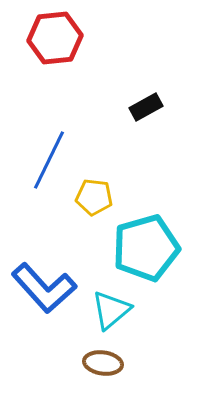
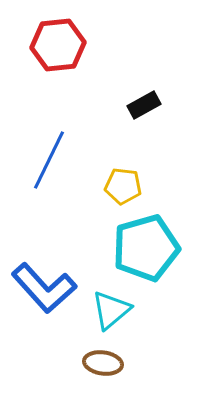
red hexagon: moved 3 px right, 7 px down
black rectangle: moved 2 px left, 2 px up
yellow pentagon: moved 29 px right, 11 px up
